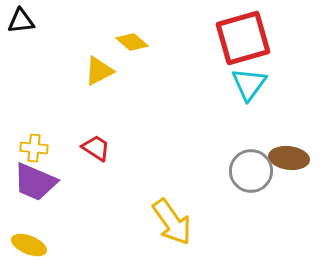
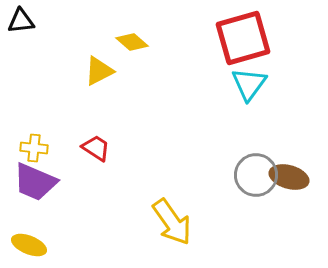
brown ellipse: moved 19 px down; rotated 9 degrees clockwise
gray circle: moved 5 px right, 4 px down
